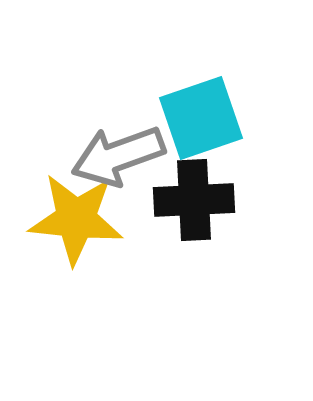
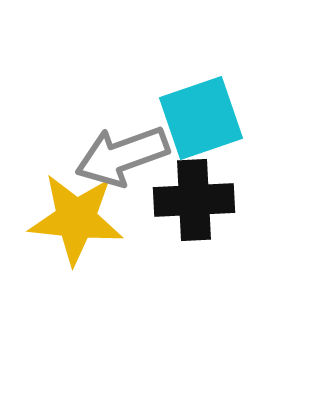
gray arrow: moved 4 px right
